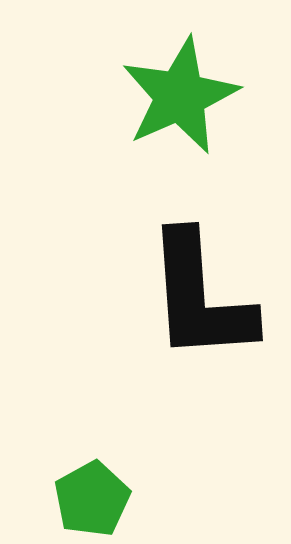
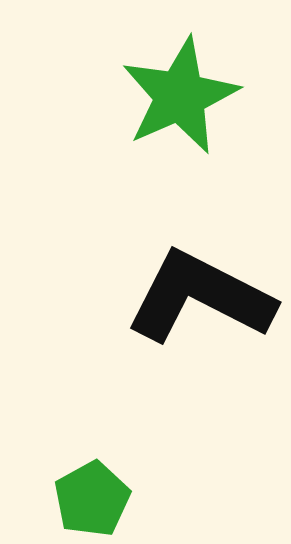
black L-shape: rotated 121 degrees clockwise
